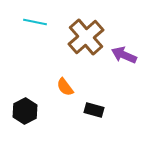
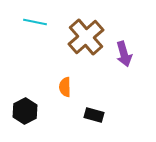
purple arrow: moved 1 px up; rotated 130 degrees counterclockwise
orange semicircle: rotated 36 degrees clockwise
black rectangle: moved 5 px down
